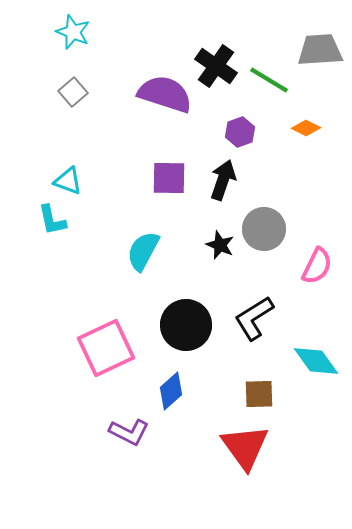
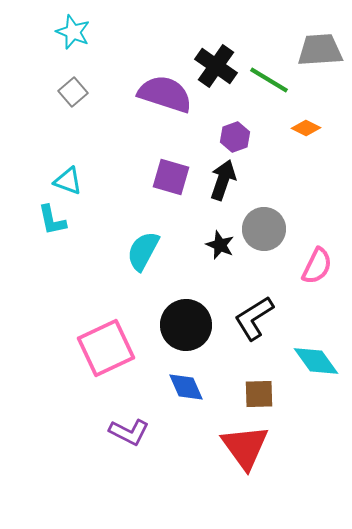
purple hexagon: moved 5 px left, 5 px down
purple square: moved 2 px right, 1 px up; rotated 15 degrees clockwise
blue diamond: moved 15 px right, 4 px up; rotated 72 degrees counterclockwise
